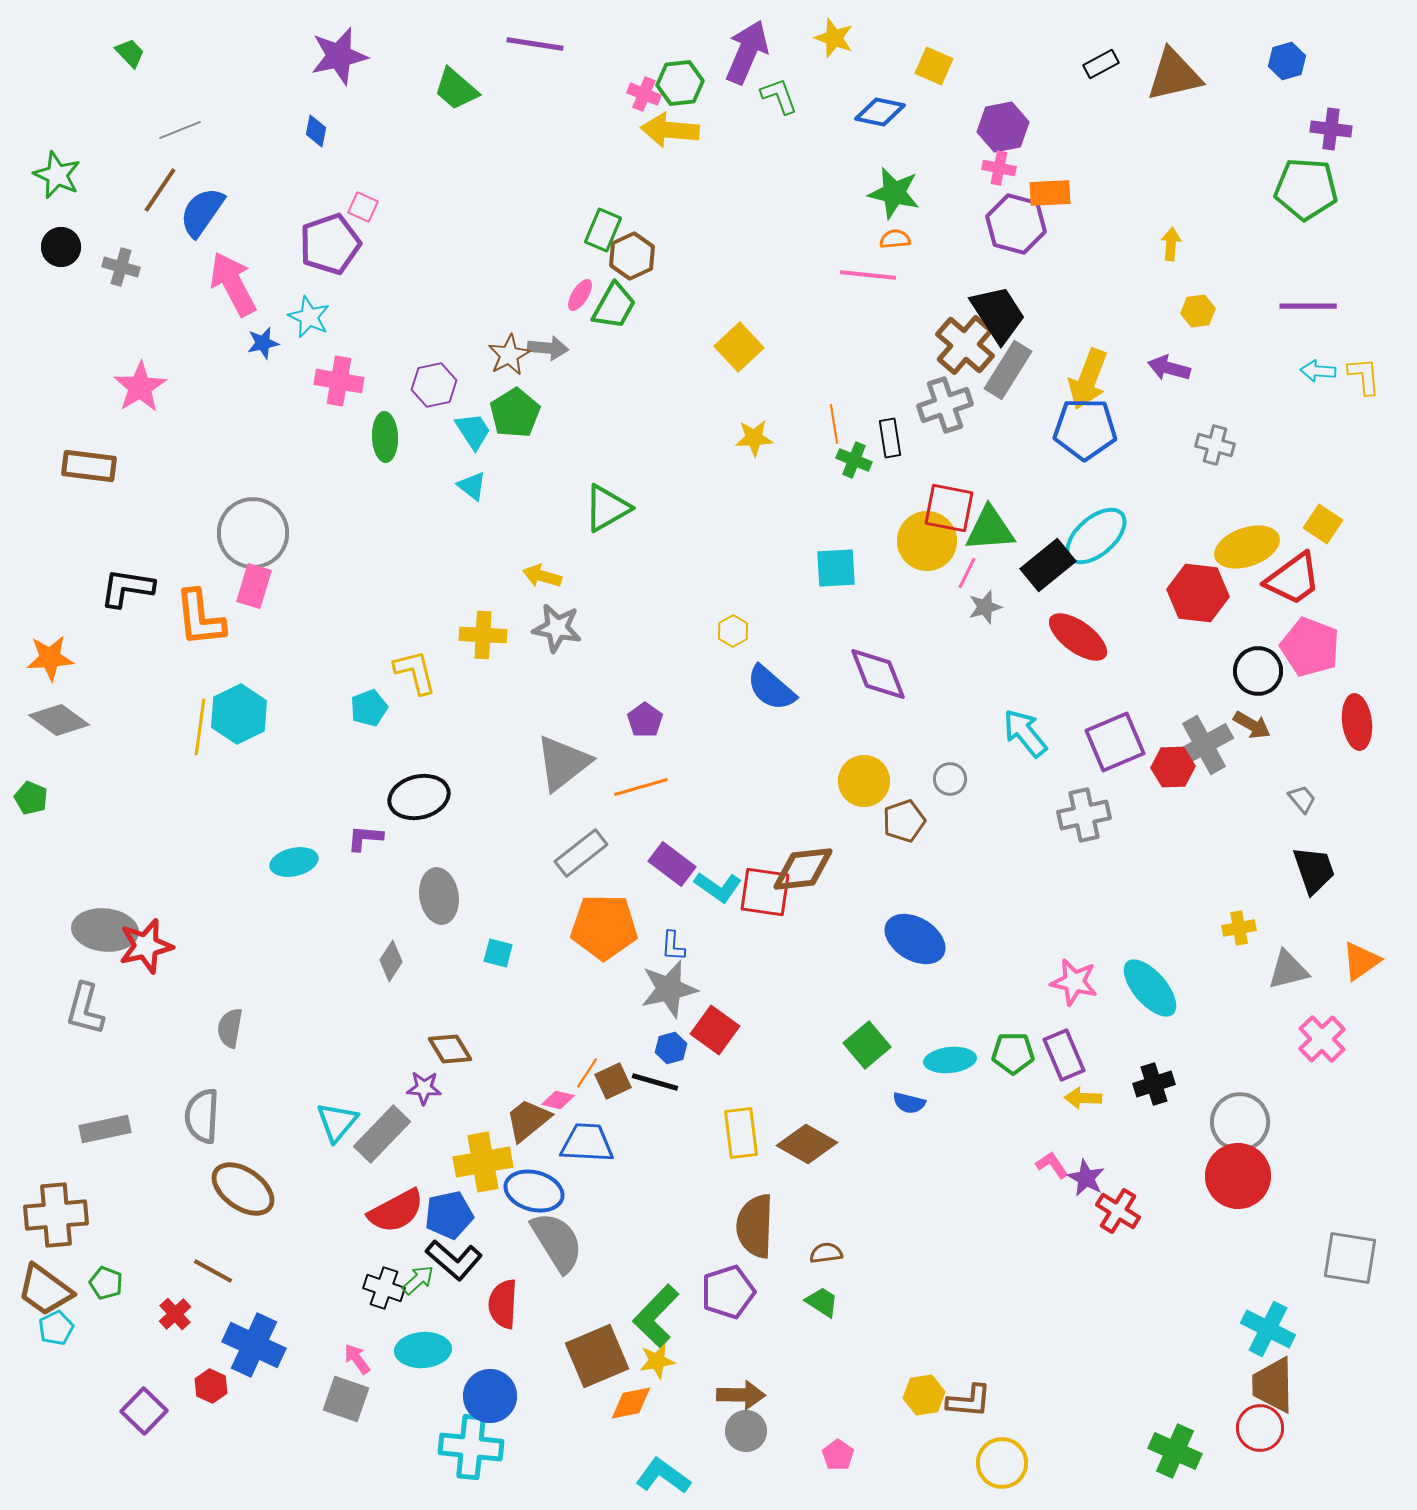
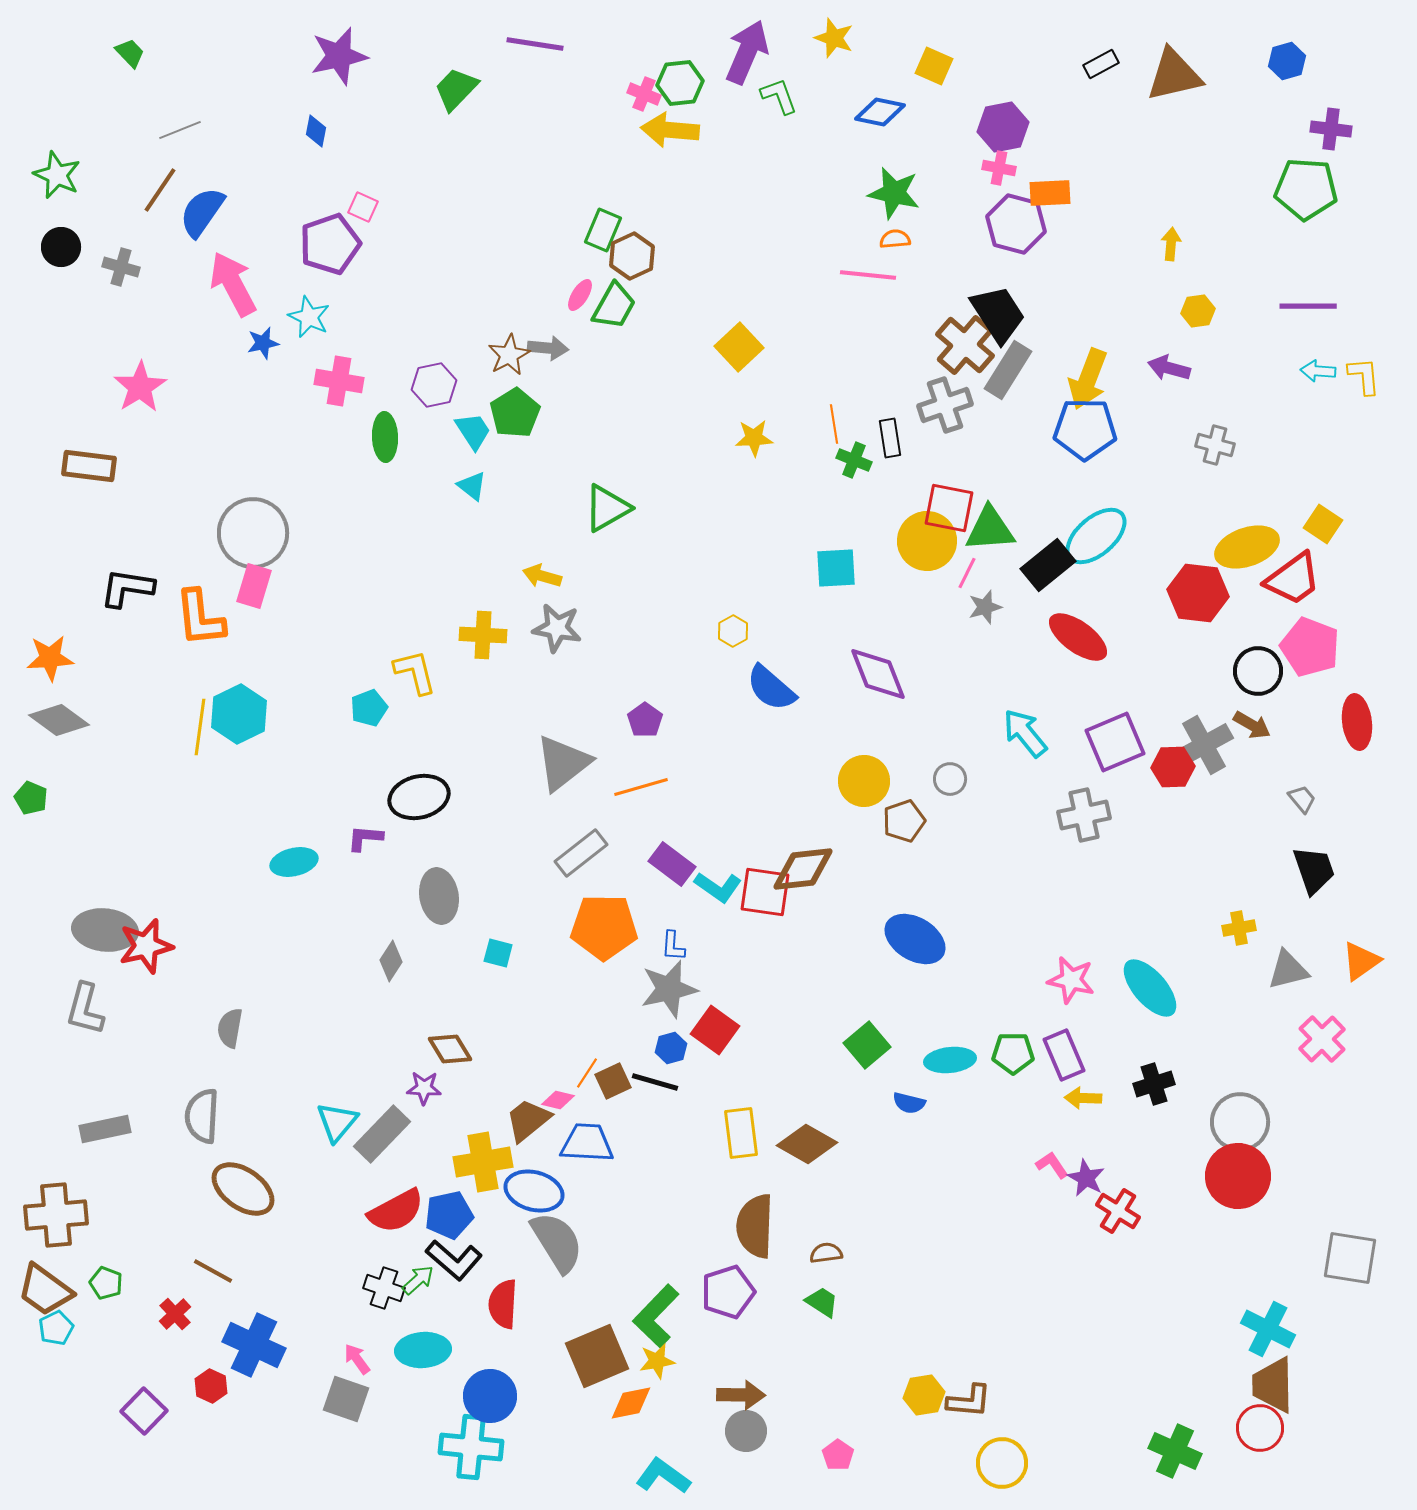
green trapezoid at (456, 89): rotated 93 degrees clockwise
pink star at (1074, 982): moved 3 px left, 2 px up
